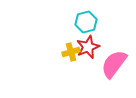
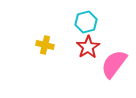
red star: rotated 10 degrees counterclockwise
yellow cross: moved 26 px left, 7 px up; rotated 30 degrees clockwise
